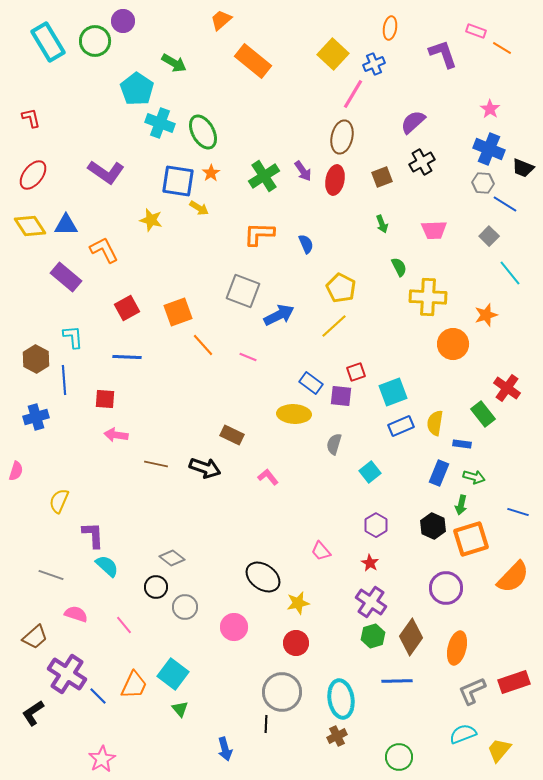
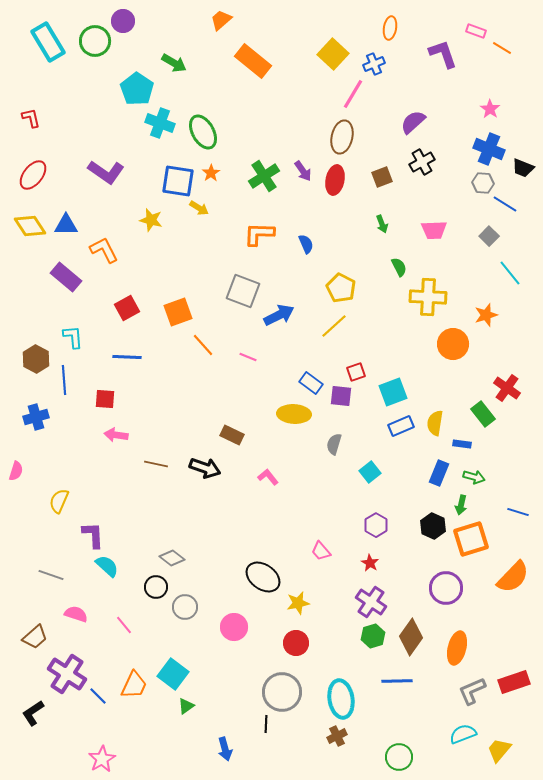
green triangle at (180, 709): moved 6 px right, 3 px up; rotated 36 degrees clockwise
